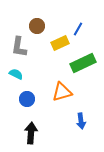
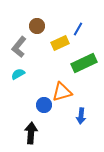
gray L-shape: rotated 30 degrees clockwise
green rectangle: moved 1 px right
cyan semicircle: moved 2 px right; rotated 56 degrees counterclockwise
blue circle: moved 17 px right, 6 px down
blue arrow: moved 5 px up; rotated 14 degrees clockwise
